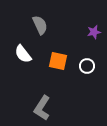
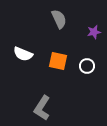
gray semicircle: moved 19 px right, 6 px up
white semicircle: rotated 30 degrees counterclockwise
